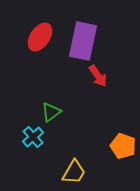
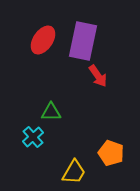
red ellipse: moved 3 px right, 3 px down
green triangle: rotated 35 degrees clockwise
orange pentagon: moved 12 px left, 7 px down
